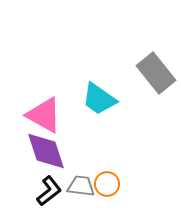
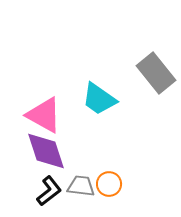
orange circle: moved 2 px right
